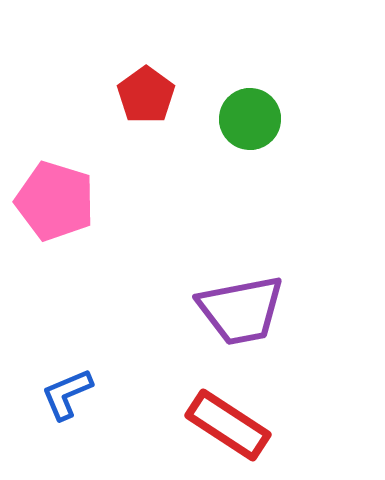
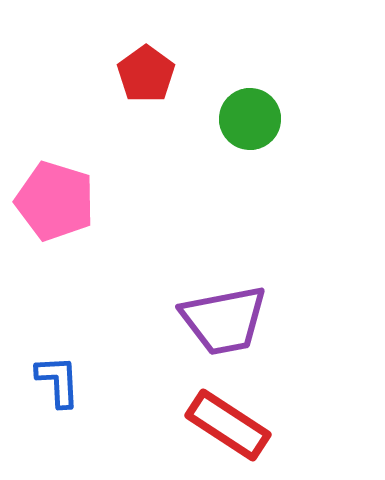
red pentagon: moved 21 px up
purple trapezoid: moved 17 px left, 10 px down
blue L-shape: moved 9 px left, 13 px up; rotated 110 degrees clockwise
